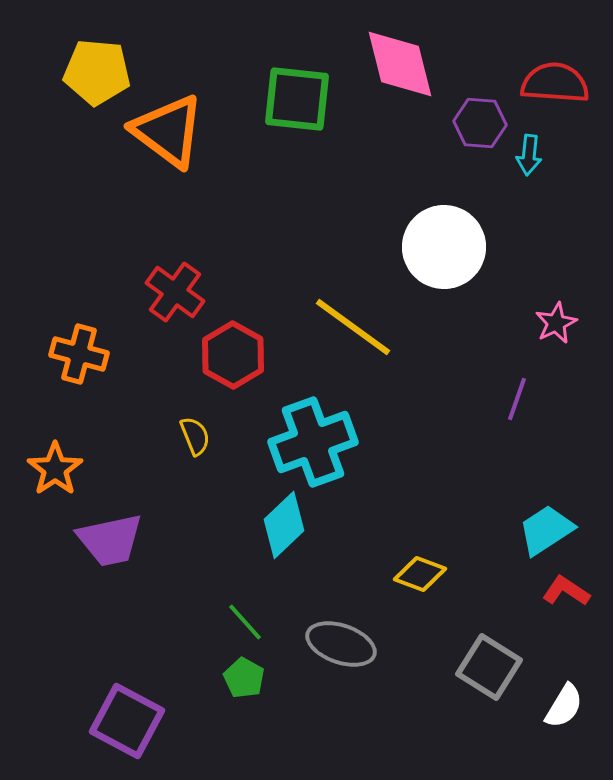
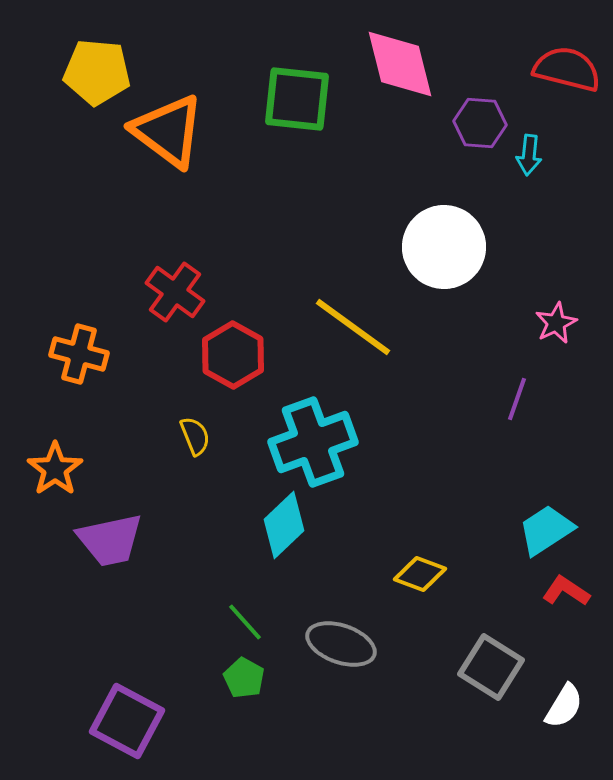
red semicircle: moved 12 px right, 14 px up; rotated 10 degrees clockwise
gray square: moved 2 px right
